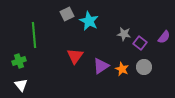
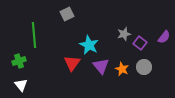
cyan star: moved 24 px down
gray star: rotated 24 degrees counterclockwise
red triangle: moved 3 px left, 7 px down
purple triangle: rotated 36 degrees counterclockwise
